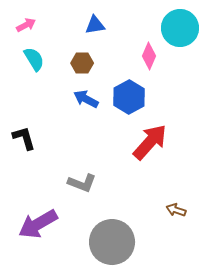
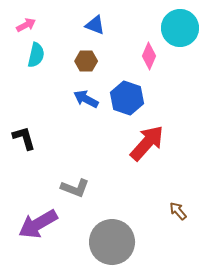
blue triangle: rotated 30 degrees clockwise
cyan semicircle: moved 2 px right, 4 px up; rotated 45 degrees clockwise
brown hexagon: moved 4 px right, 2 px up
blue hexagon: moved 2 px left, 1 px down; rotated 12 degrees counterclockwise
red arrow: moved 3 px left, 1 px down
gray L-shape: moved 7 px left, 5 px down
brown arrow: moved 2 px right, 1 px down; rotated 30 degrees clockwise
